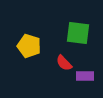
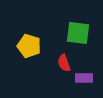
red semicircle: rotated 24 degrees clockwise
purple rectangle: moved 1 px left, 2 px down
